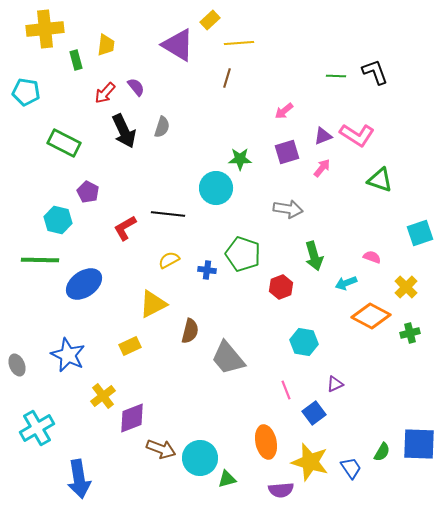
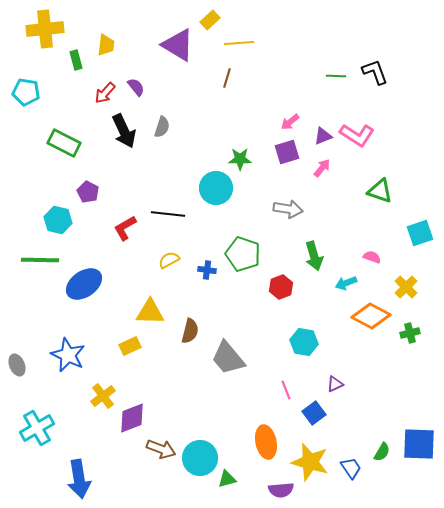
pink arrow at (284, 111): moved 6 px right, 11 px down
green triangle at (380, 180): moved 11 px down
yellow triangle at (153, 304): moved 3 px left, 8 px down; rotated 28 degrees clockwise
